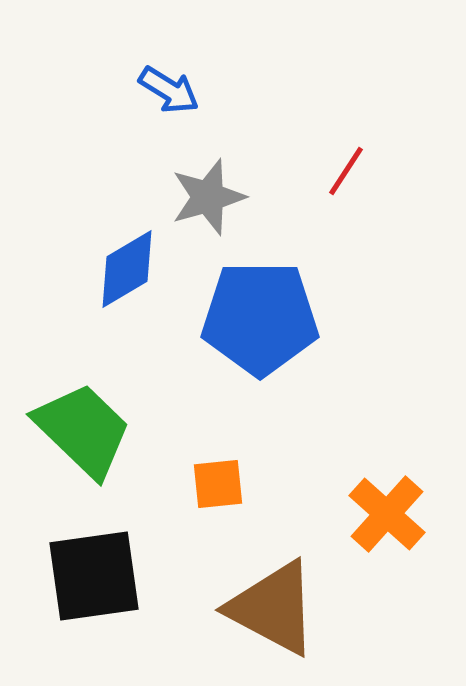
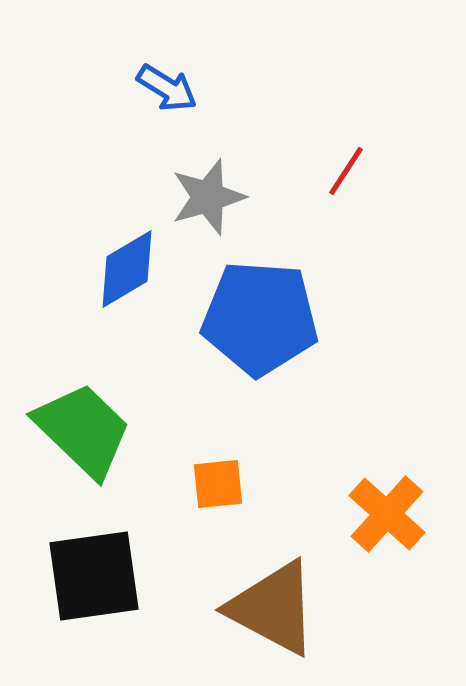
blue arrow: moved 2 px left, 2 px up
blue pentagon: rotated 4 degrees clockwise
